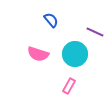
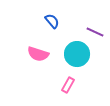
blue semicircle: moved 1 px right, 1 px down
cyan circle: moved 2 px right
pink rectangle: moved 1 px left, 1 px up
